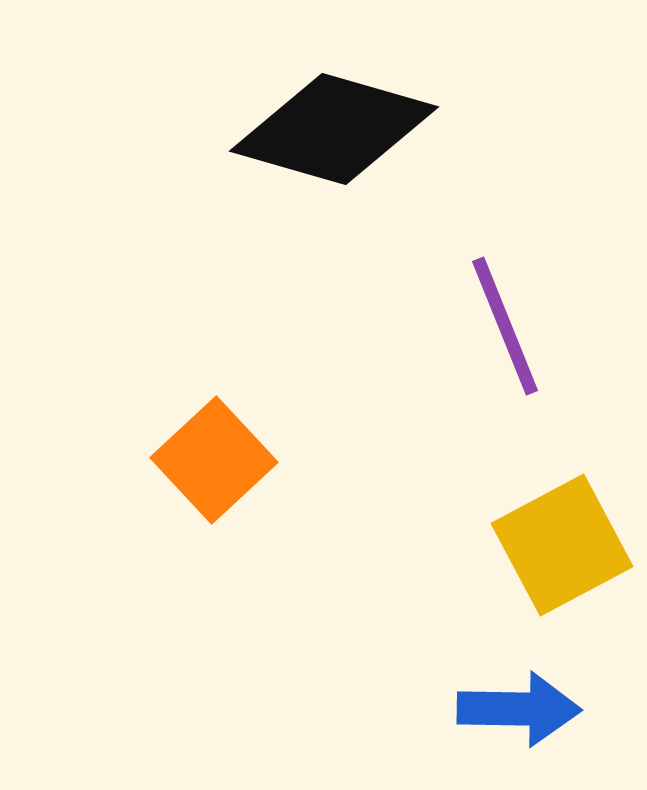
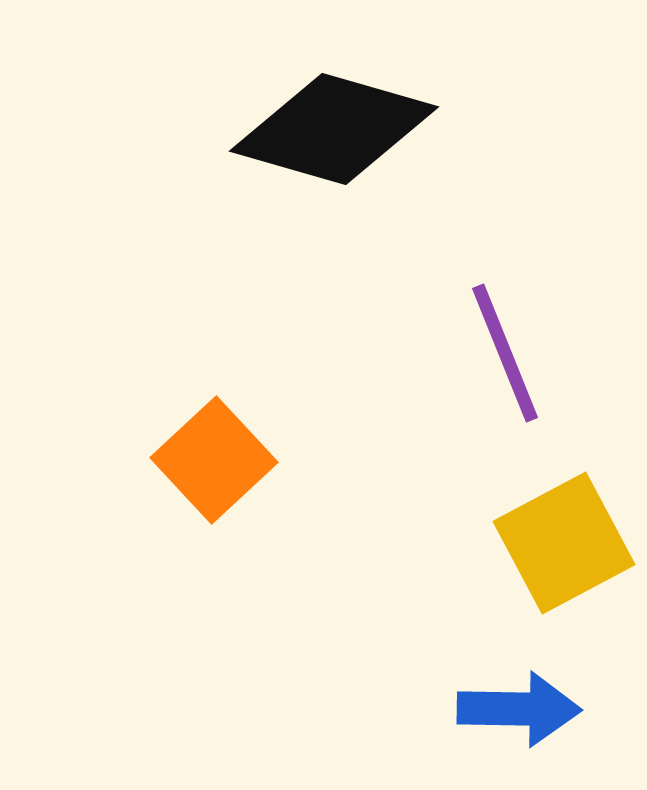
purple line: moved 27 px down
yellow square: moved 2 px right, 2 px up
